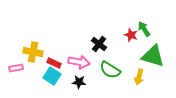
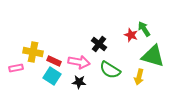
red rectangle: moved 2 px up
